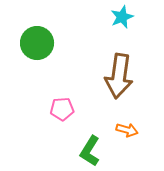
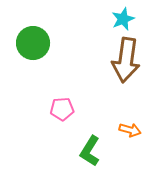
cyan star: moved 1 px right, 2 px down
green circle: moved 4 px left
brown arrow: moved 7 px right, 16 px up
orange arrow: moved 3 px right
